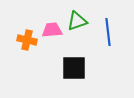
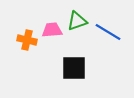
blue line: rotated 52 degrees counterclockwise
